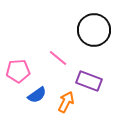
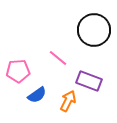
orange arrow: moved 2 px right, 1 px up
